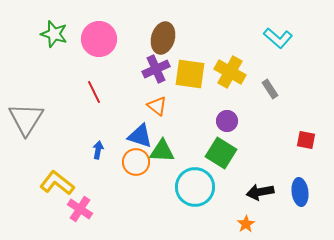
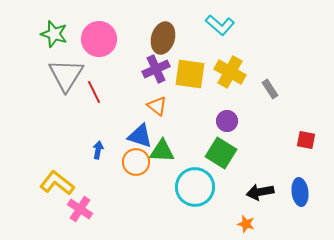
cyan L-shape: moved 58 px left, 13 px up
gray triangle: moved 40 px right, 44 px up
orange star: rotated 24 degrees counterclockwise
